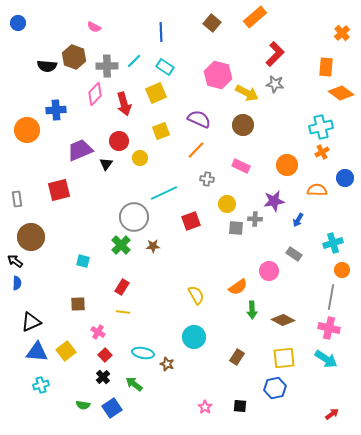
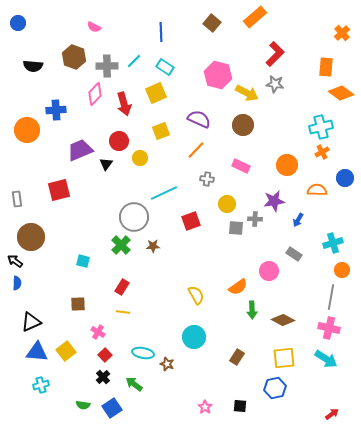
black semicircle at (47, 66): moved 14 px left
